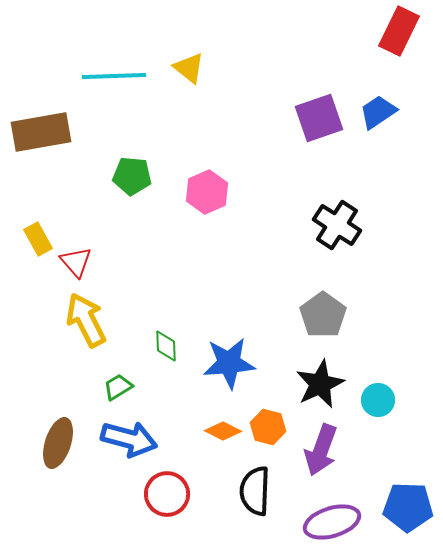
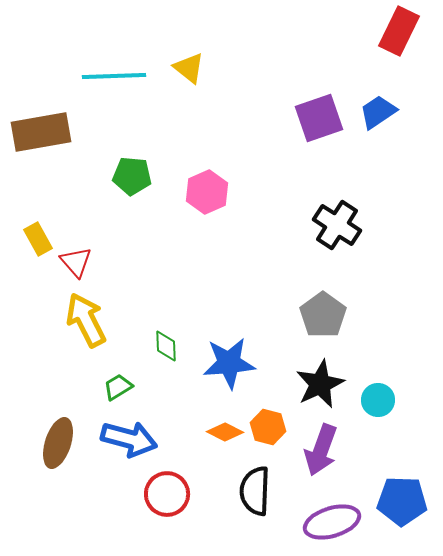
orange diamond: moved 2 px right, 1 px down
blue pentagon: moved 6 px left, 6 px up
